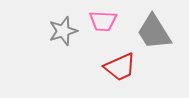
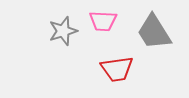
red trapezoid: moved 3 px left, 2 px down; rotated 16 degrees clockwise
